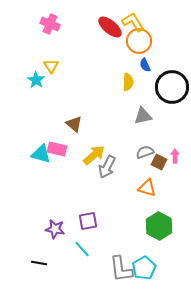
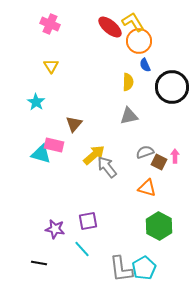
cyan star: moved 22 px down
gray triangle: moved 14 px left
brown triangle: rotated 30 degrees clockwise
pink rectangle: moved 3 px left, 4 px up
gray arrow: rotated 115 degrees clockwise
